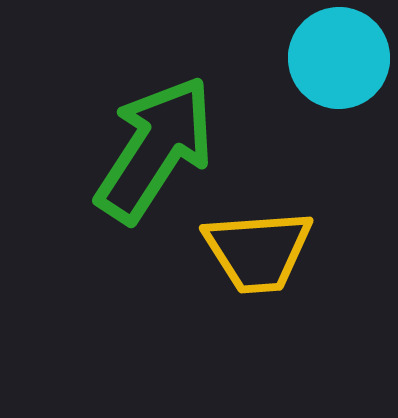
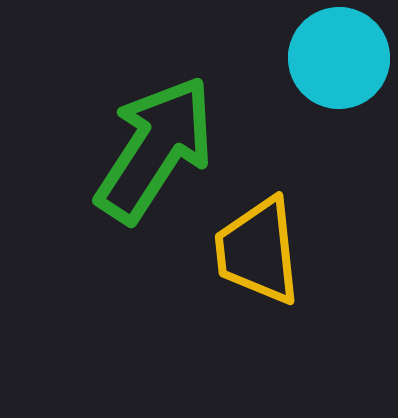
yellow trapezoid: rotated 88 degrees clockwise
